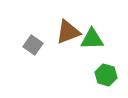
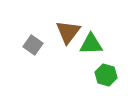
brown triangle: rotated 32 degrees counterclockwise
green triangle: moved 1 px left, 5 px down
